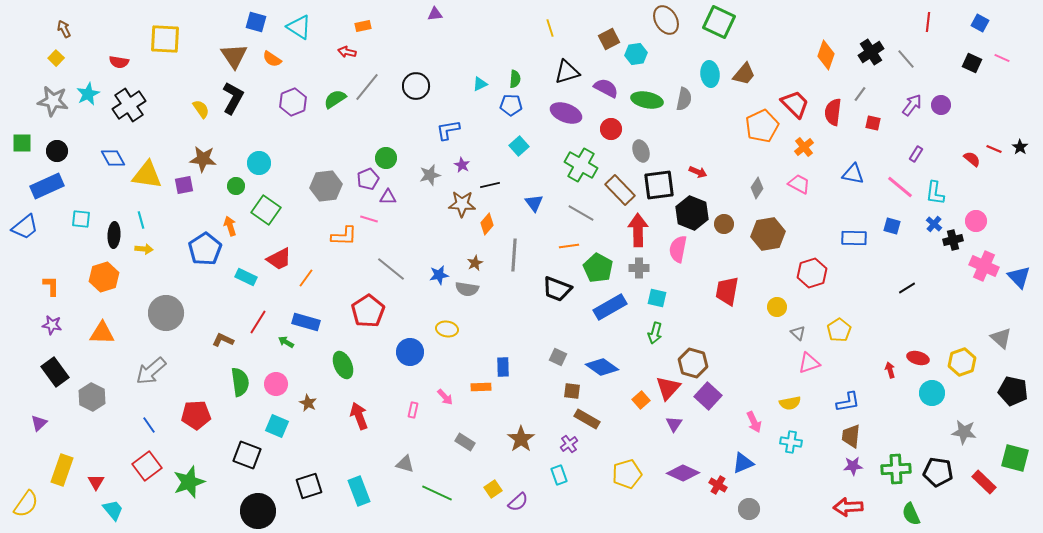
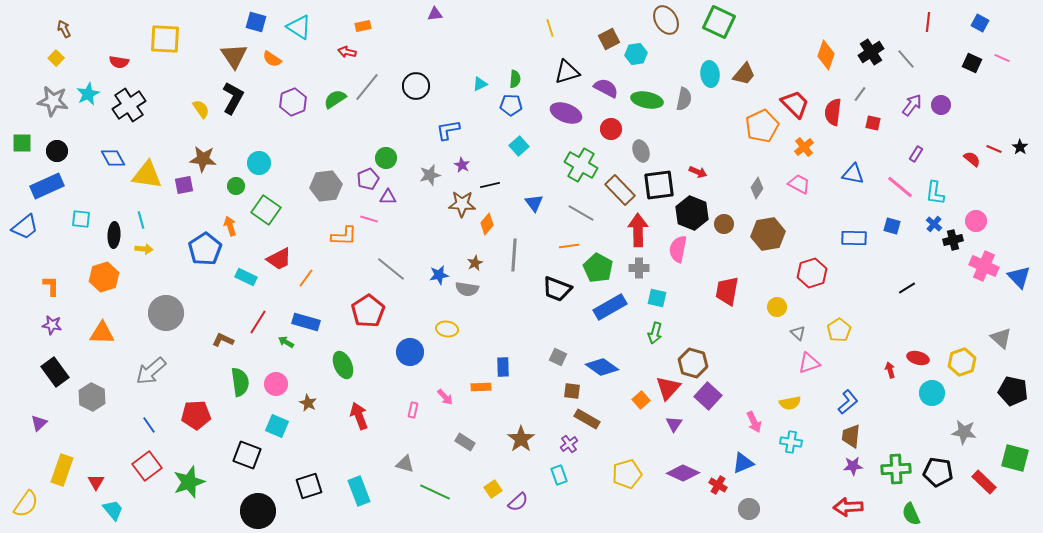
blue L-shape at (848, 402): rotated 30 degrees counterclockwise
green line at (437, 493): moved 2 px left, 1 px up
